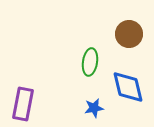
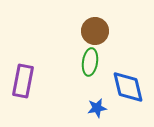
brown circle: moved 34 px left, 3 px up
purple rectangle: moved 23 px up
blue star: moved 3 px right
